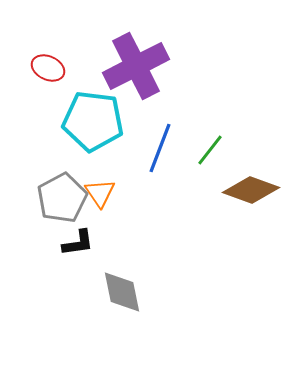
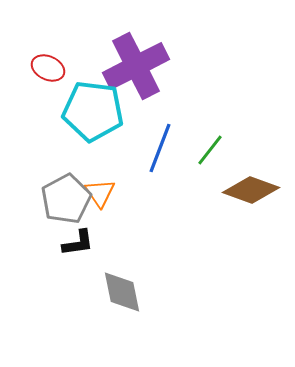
cyan pentagon: moved 10 px up
gray pentagon: moved 4 px right, 1 px down
